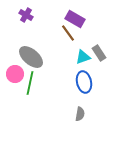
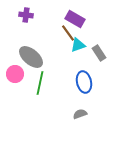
purple cross: rotated 24 degrees counterclockwise
cyan triangle: moved 5 px left, 12 px up
green line: moved 10 px right
gray semicircle: rotated 120 degrees counterclockwise
